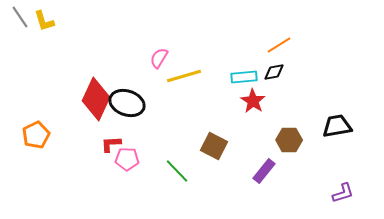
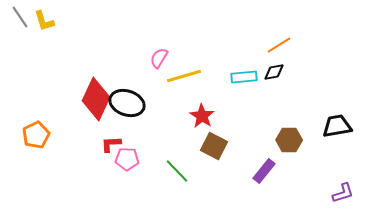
red star: moved 51 px left, 15 px down
